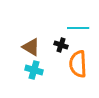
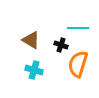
brown triangle: moved 7 px up
orange semicircle: rotated 20 degrees clockwise
